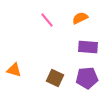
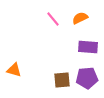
pink line: moved 6 px right, 1 px up
brown square: moved 7 px right, 2 px down; rotated 30 degrees counterclockwise
